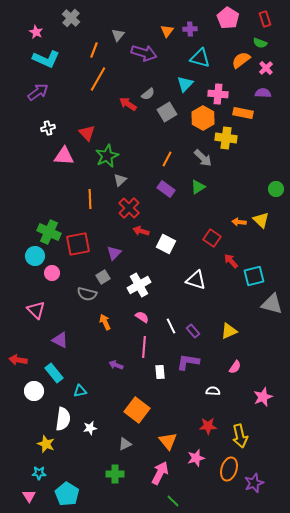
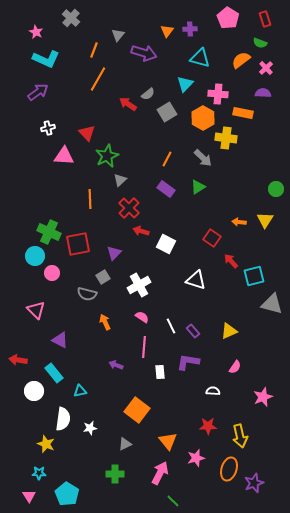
yellow triangle at (261, 220): moved 4 px right; rotated 18 degrees clockwise
